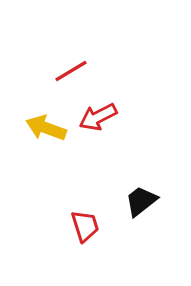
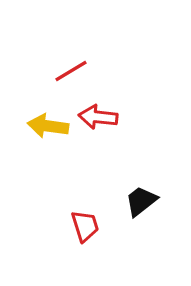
red arrow: rotated 33 degrees clockwise
yellow arrow: moved 2 px right, 2 px up; rotated 12 degrees counterclockwise
